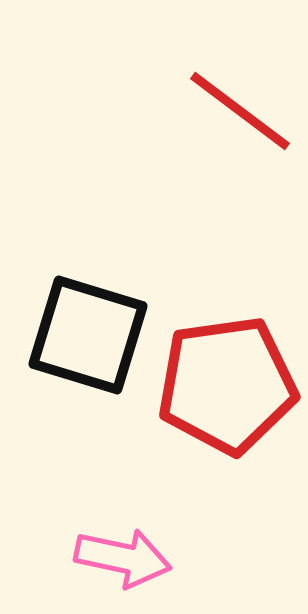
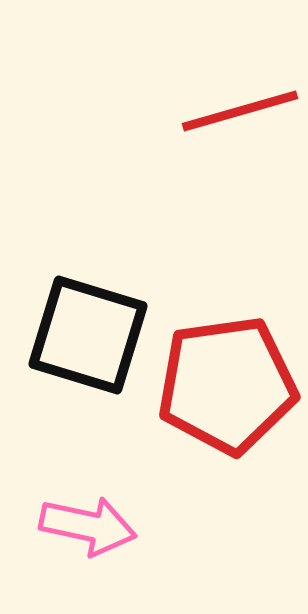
red line: rotated 53 degrees counterclockwise
pink arrow: moved 35 px left, 32 px up
